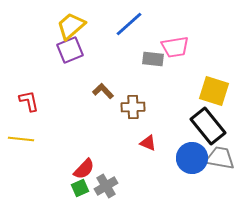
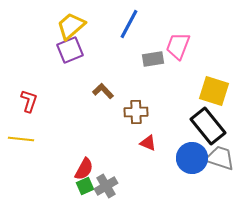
blue line: rotated 20 degrees counterclockwise
pink trapezoid: moved 3 px right, 1 px up; rotated 120 degrees clockwise
gray rectangle: rotated 15 degrees counterclockwise
red L-shape: rotated 30 degrees clockwise
brown cross: moved 3 px right, 5 px down
gray trapezoid: rotated 8 degrees clockwise
red semicircle: rotated 15 degrees counterclockwise
green square: moved 5 px right, 2 px up
